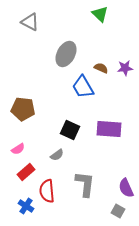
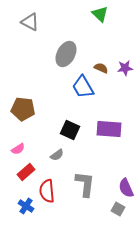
gray square: moved 2 px up
